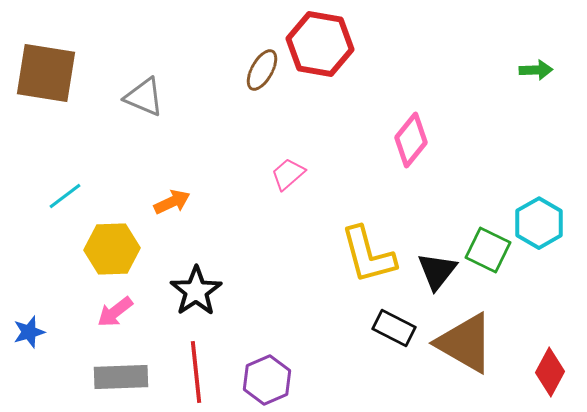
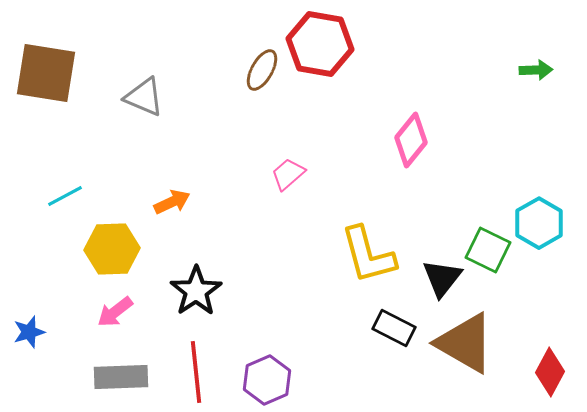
cyan line: rotated 9 degrees clockwise
black triangle: moved 5 px right, 7 px down
